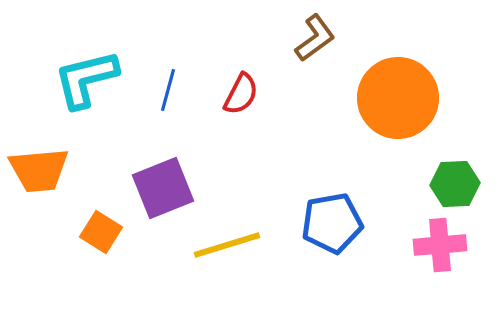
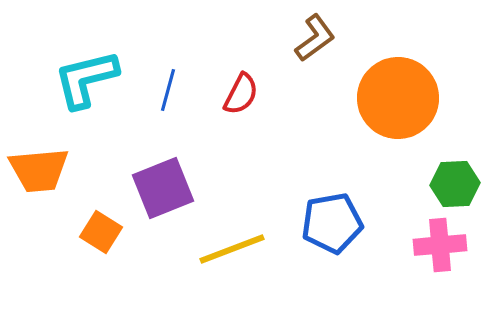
yellow line: moved 5 px right, 4 px down; rotated 4 degrees counterclockwise
